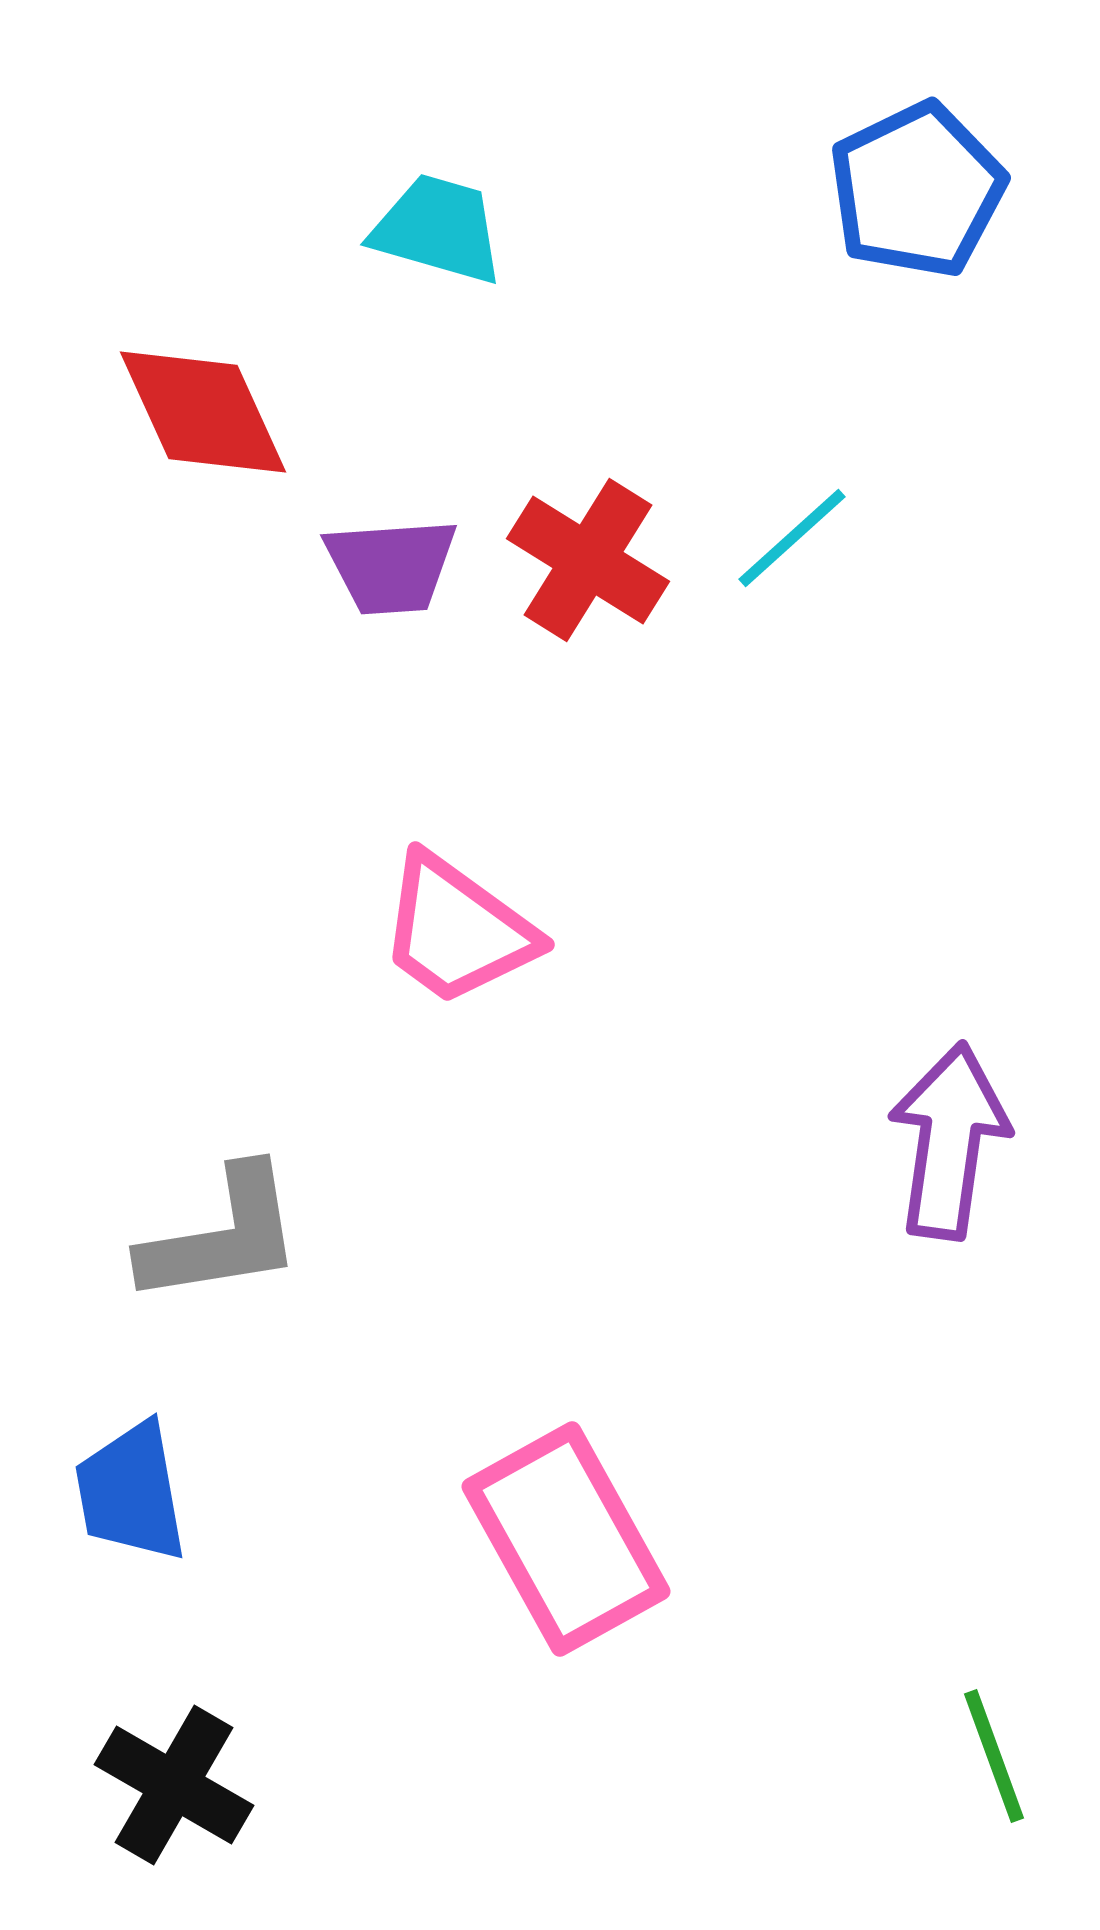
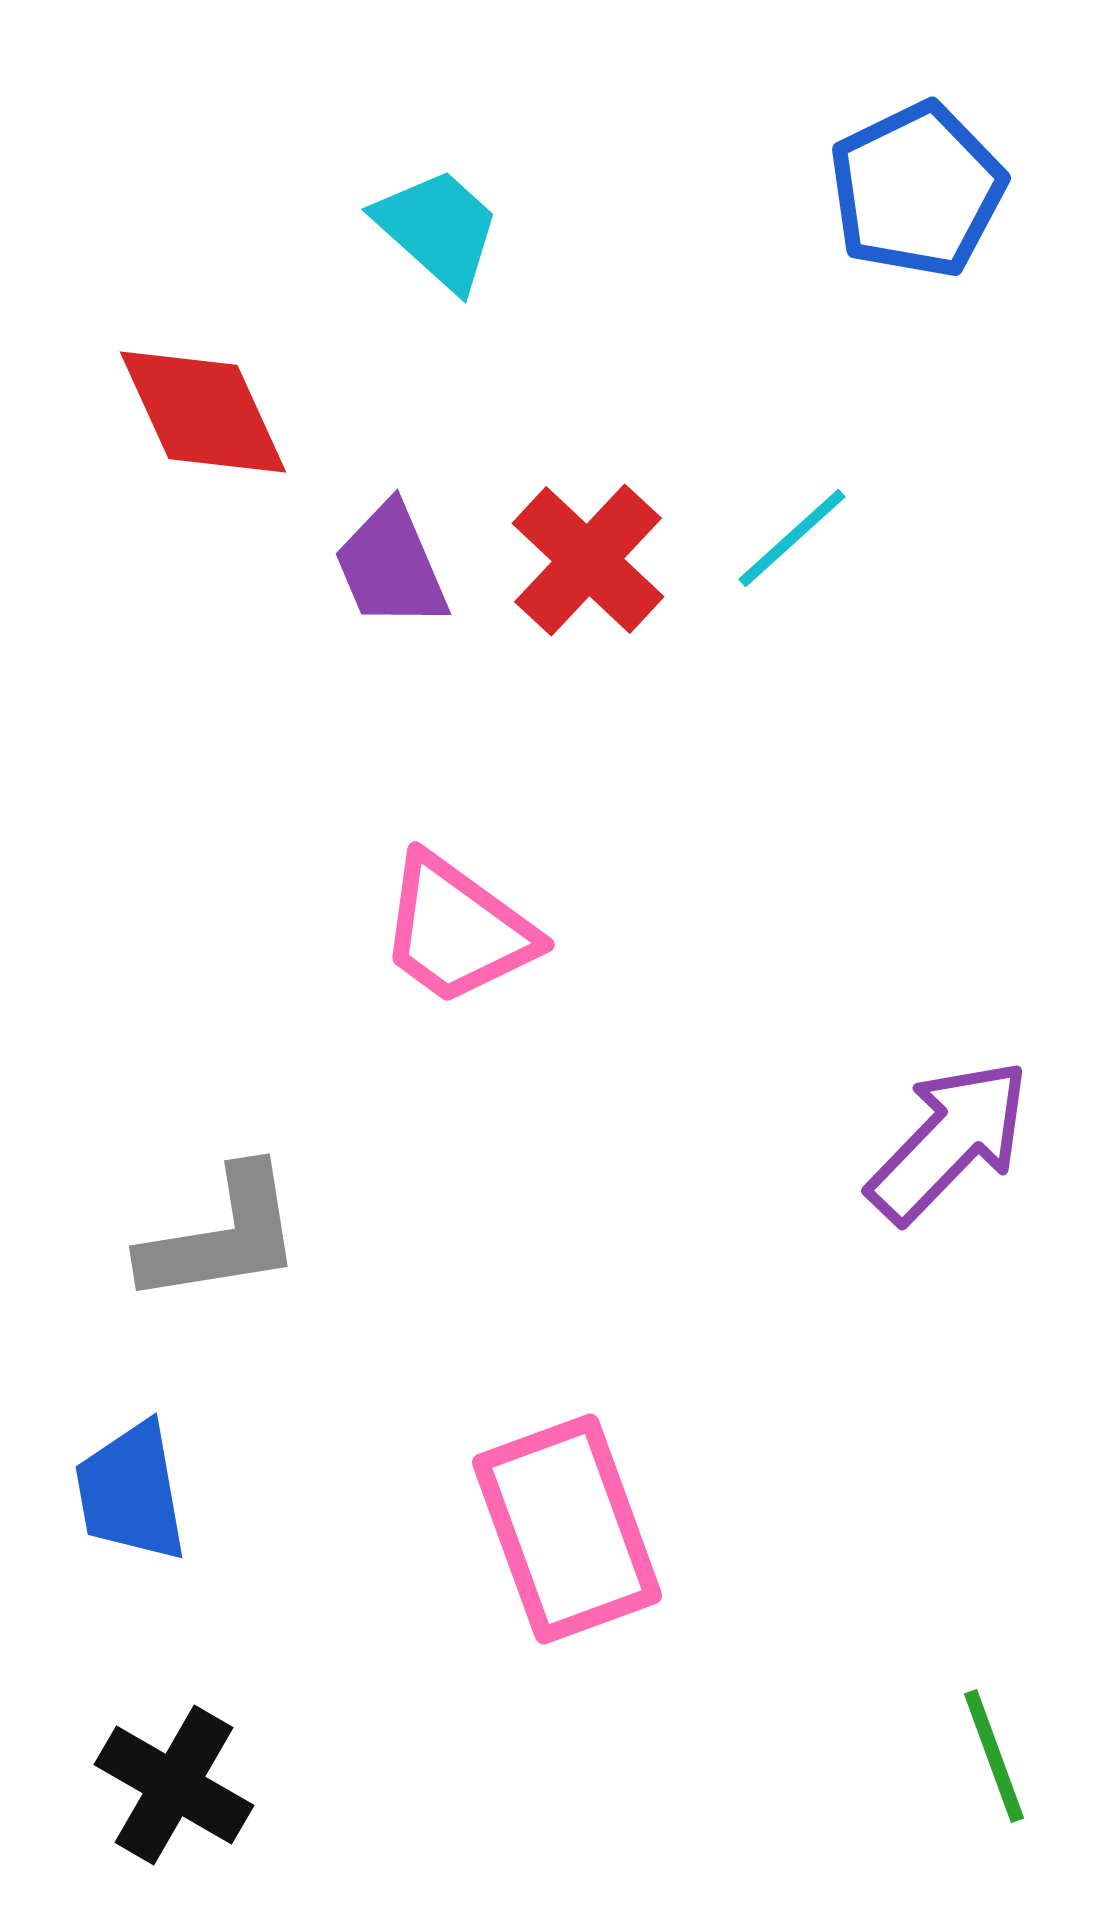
cyan trapezoid: rotated 26 degrees clockwise
red cross: rotated 11 degrees clockwise
purple trapezoid: rotated 71 degrees clockwise
purple arrow: rotated 36 degrees clockwise
pink rectangle: moved 1 px right, 10 px up; rotated 9 degrees clockwise
